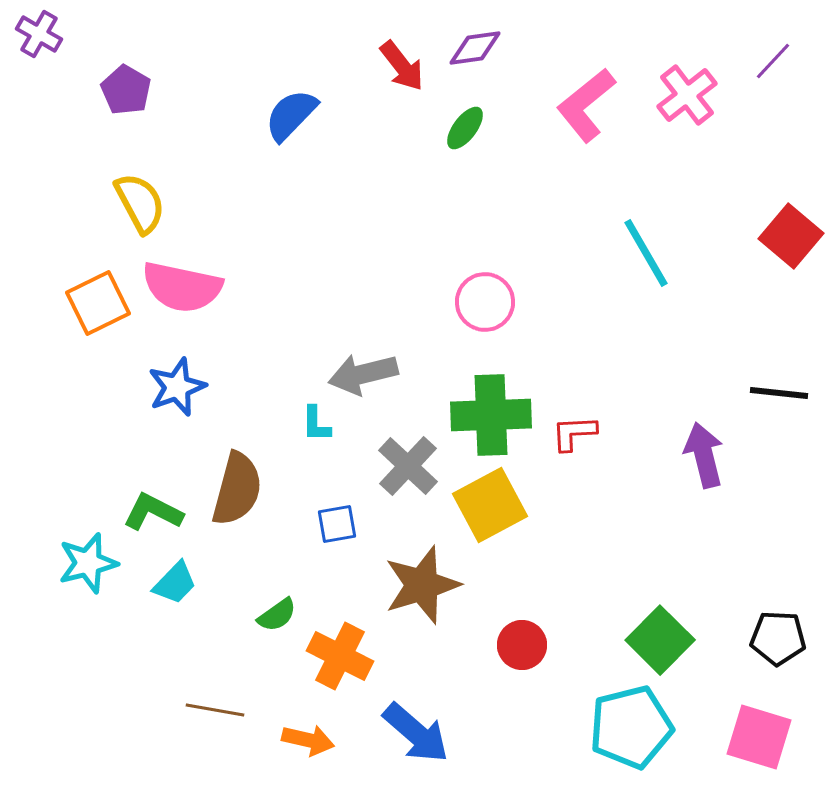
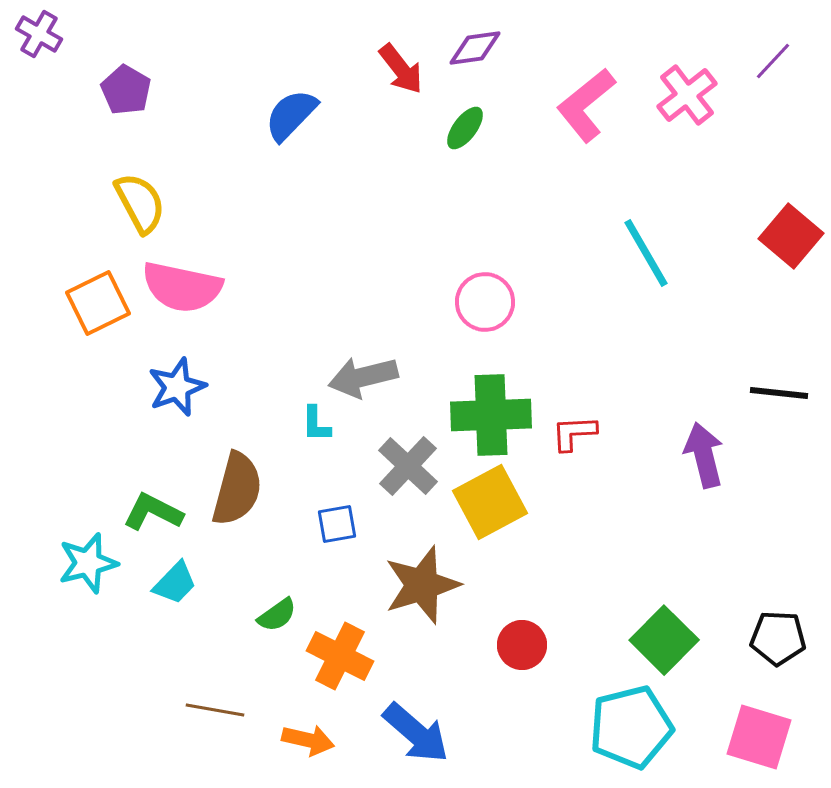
red arrow: moved 1 px left, 3 px down
gray arrow: moved 3 px down
yellow square: moved 3 px up
green square: moved 4 px right
